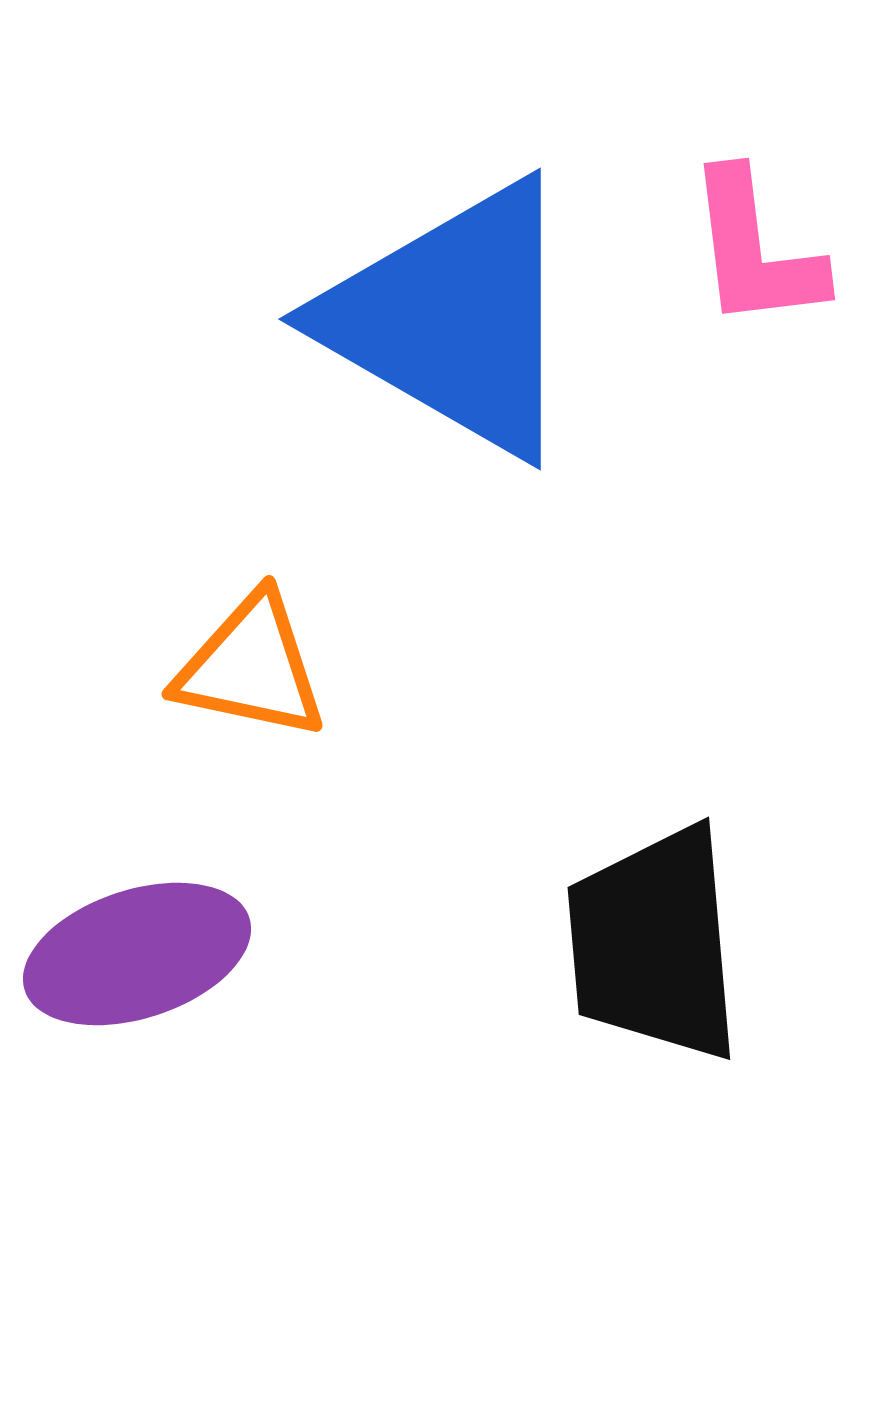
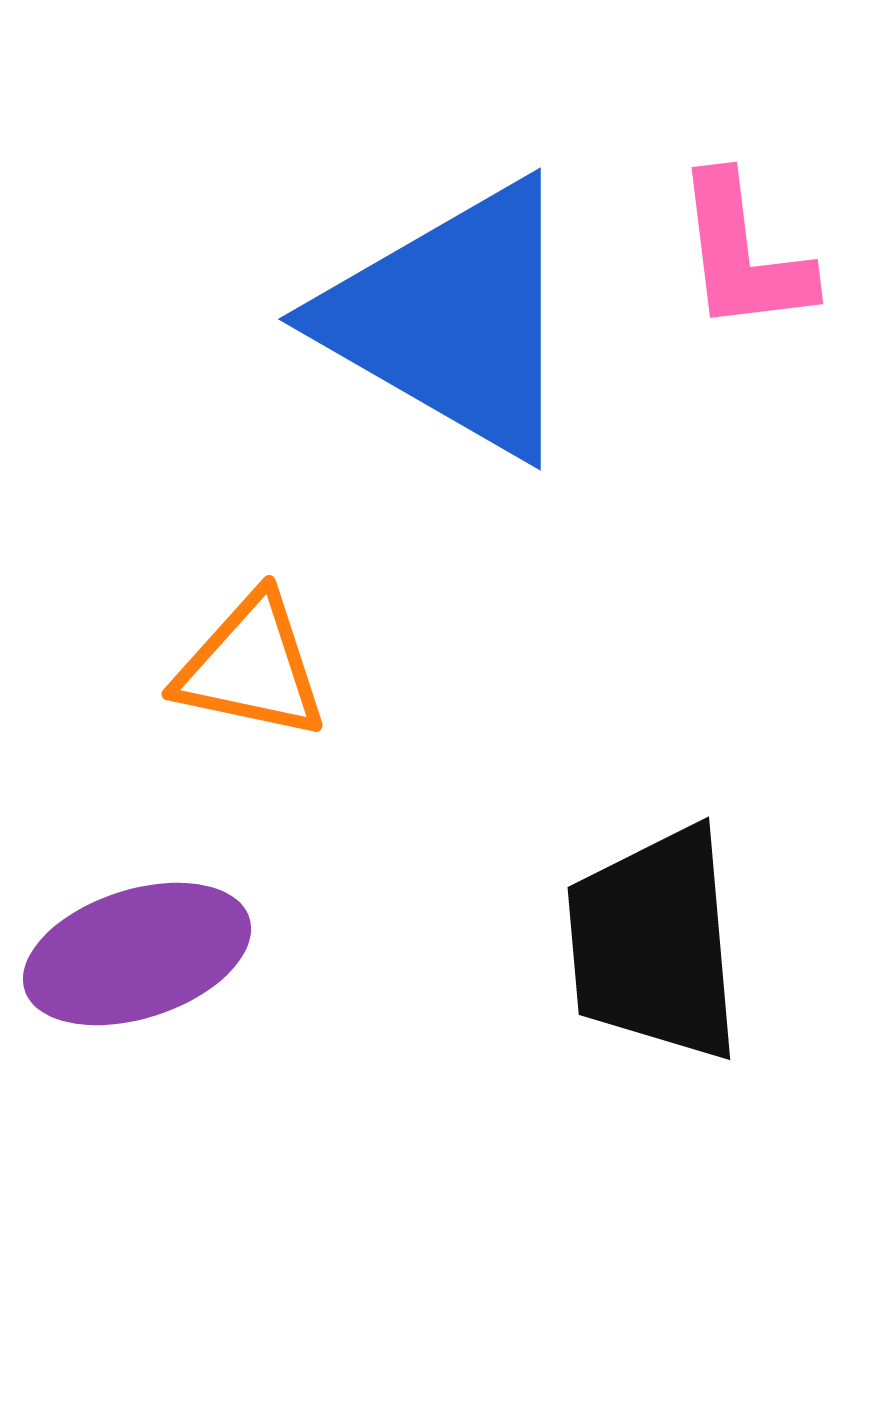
pink L-shape: moved 12 px left, 4 px down
